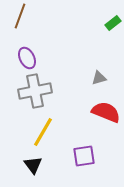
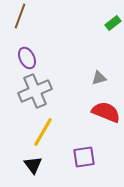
gray cross: rotated 12 degrees counterclockwise
purple square: moved 1 px down
